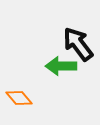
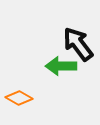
orange diamond: rotated 20 degrees counterclockwise
